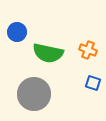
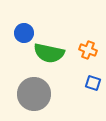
blue circle: moved 7 px right, 1 px down
green semicircle: moved 1 px right
